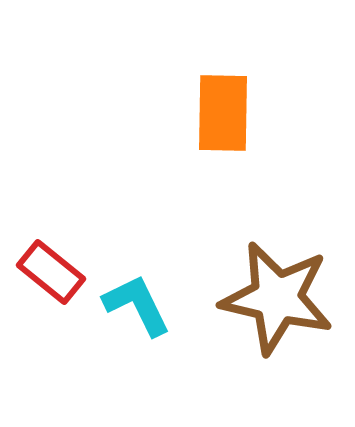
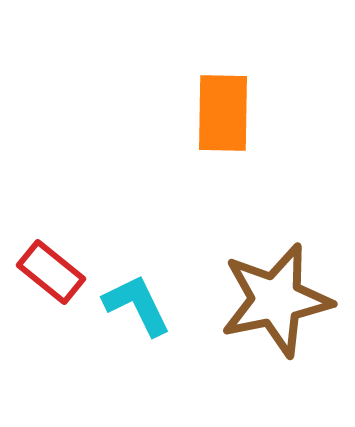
brown star: moved 1 px left, 2 px down; rotated 25 degrees counterclockwise
